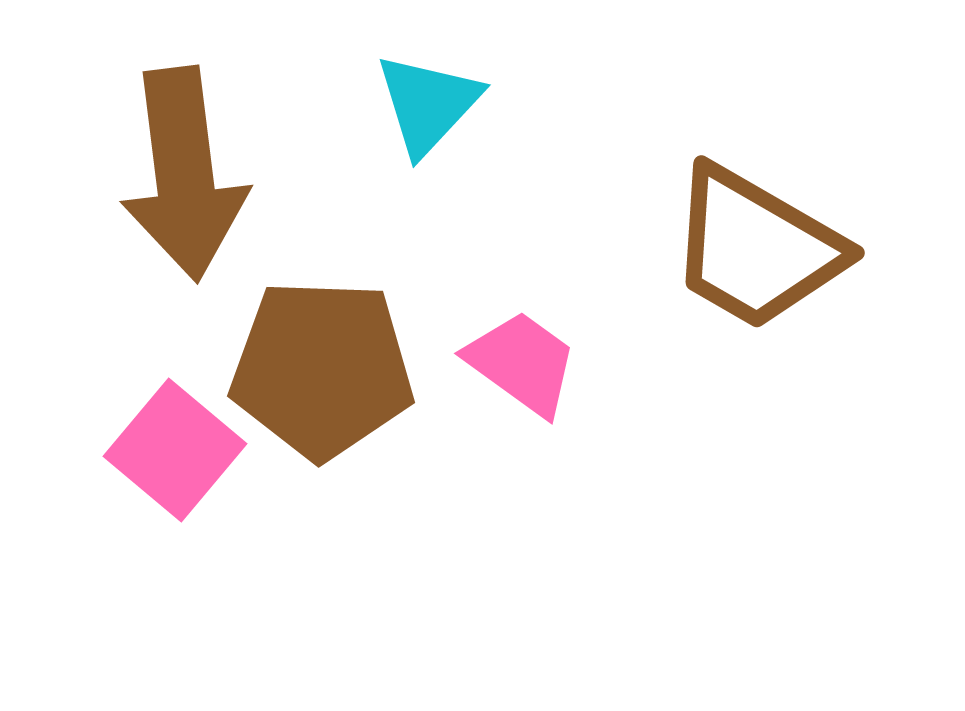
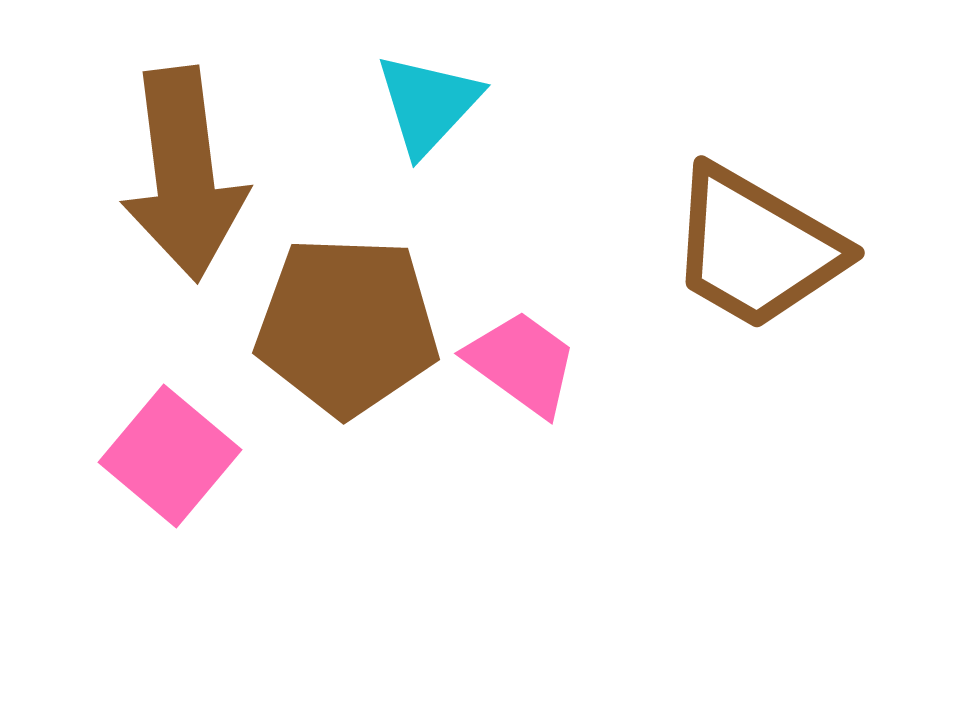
brown pentagon: moved 25 px right, 43 px up
pink square: moved 5 px left, 6 px down
